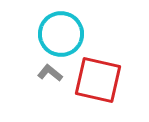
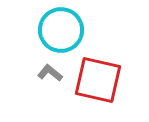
cyan circle: moved 4 px up
